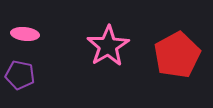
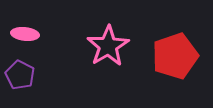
red pentagon: moved 2 px left, 1 px down; rotated 9 degrees clockwise
purple pentagon: rotated 16 degrees clockwise
